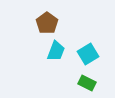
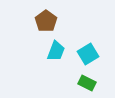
brown pentagon: moved 1 px left, 2 px up
